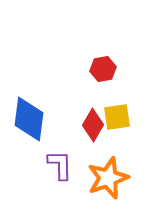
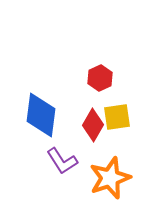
red hexagon: moved 3 px left, 9 px down; rotated 15 degrees counterclockwise
blue diamond: moved 12 px right, 4 px up
purple L-shape: moved 2 px right, 4 px up; rotated 148 degrees clockwise
orange star: moved 2 px right
